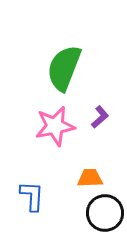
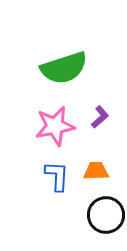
green semicircle: rotated 129 degrees counterclockwise
orange trapezoid: moved 6 px right, 7 px up
blue L-shape: moved 25 px right, 20 px up
black circle: moved 1 px right, 2 px down
